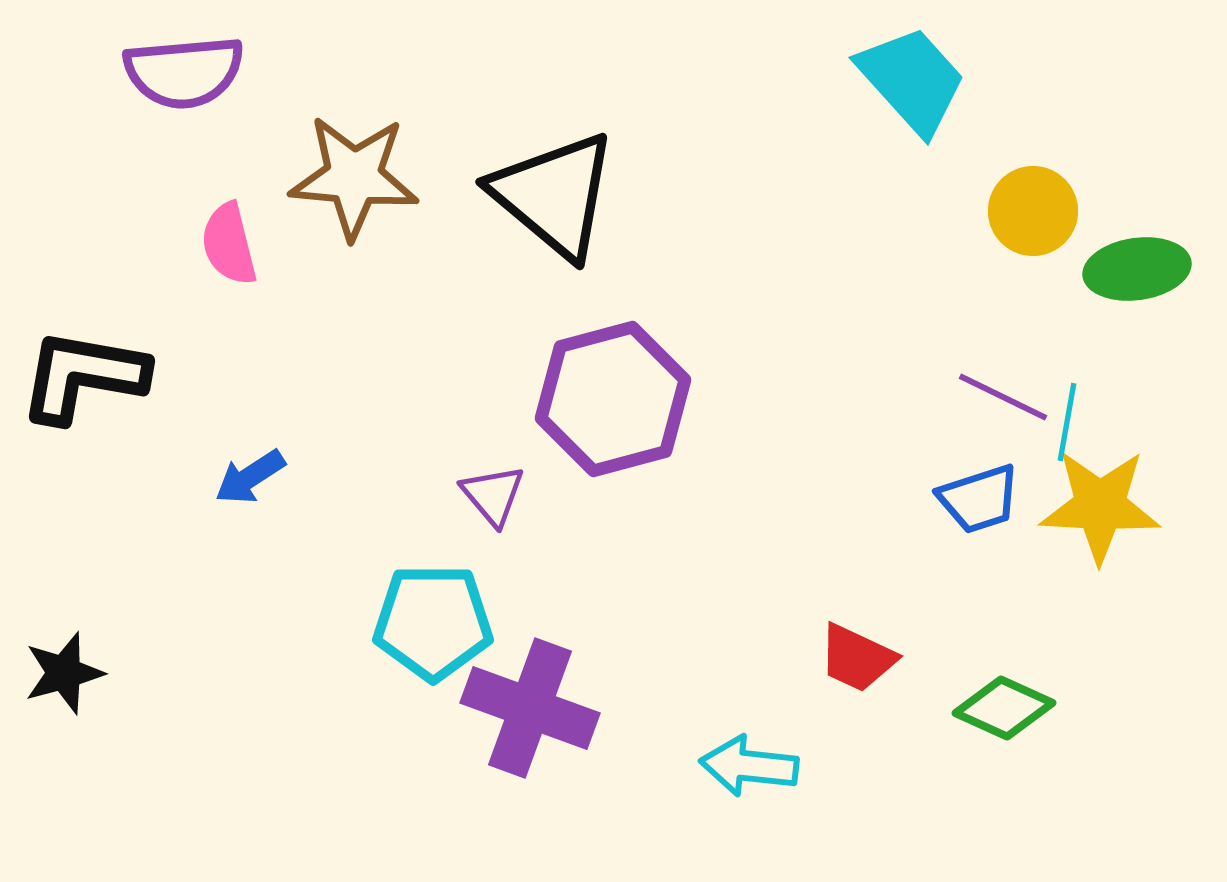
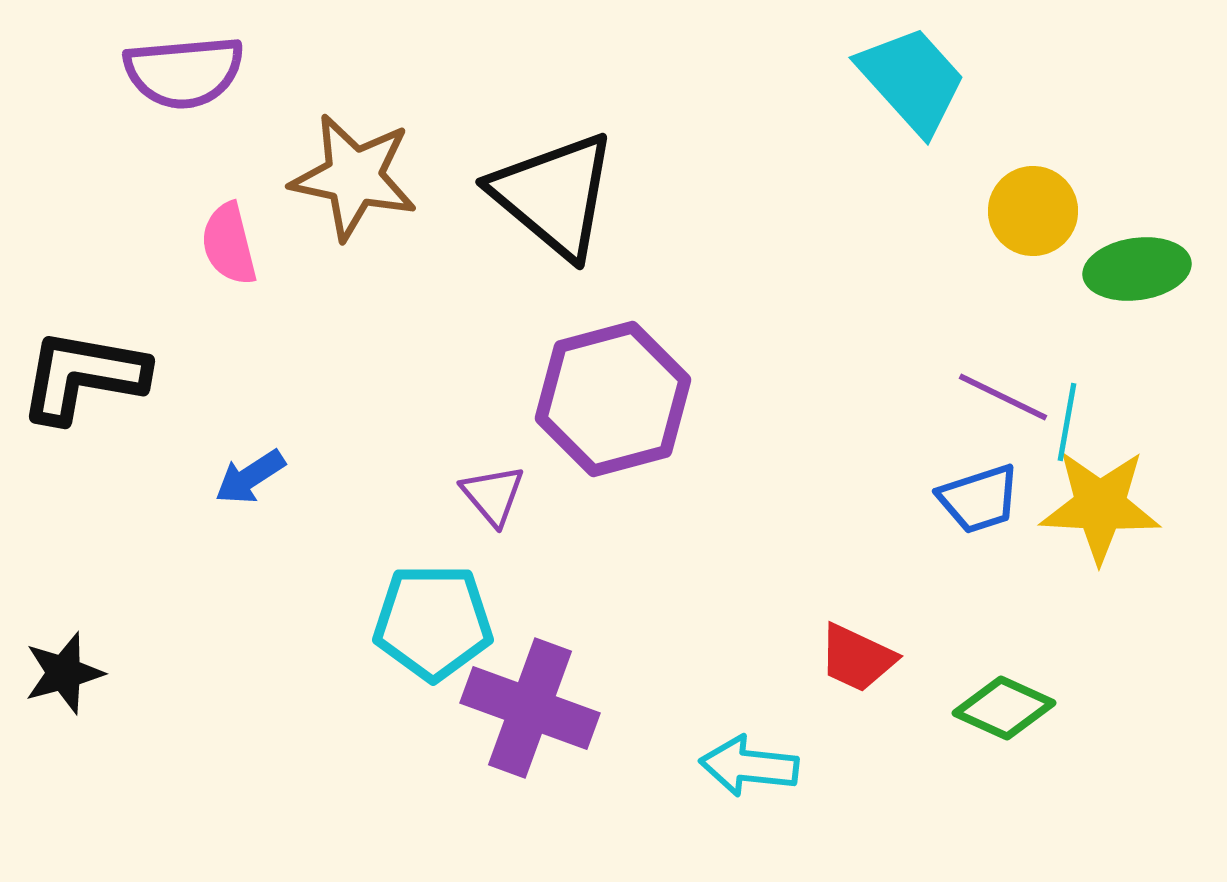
brown star: rotated 7 degrees clockwise
